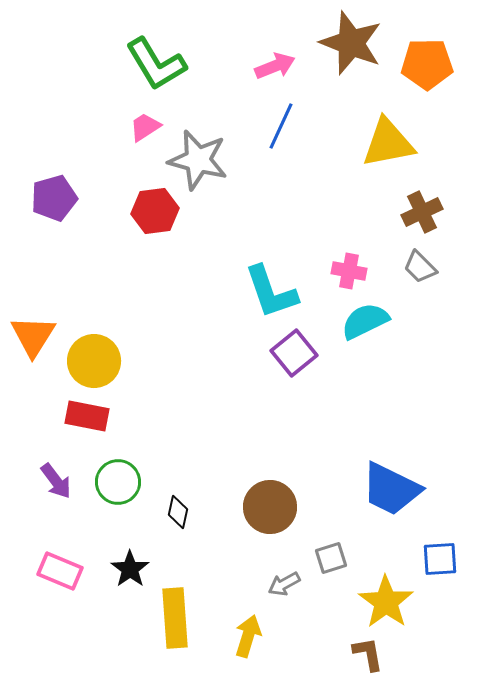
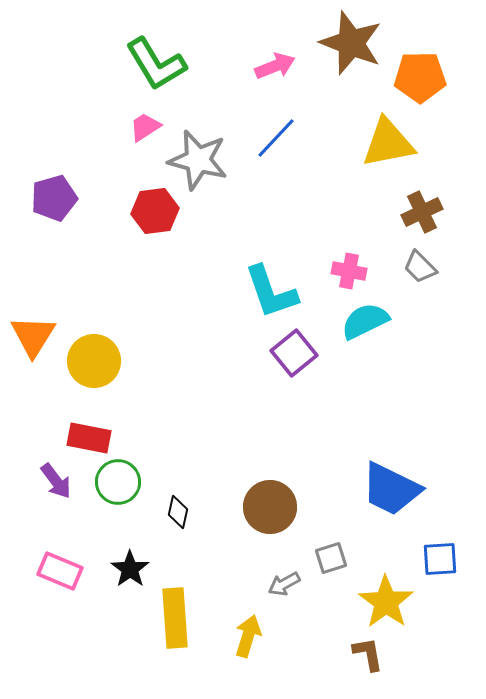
orange pentagon: moved 7 px left, 13 px down
blue line: moved 5 px left, 12 px down; rotated 18 degrees clockwise
red rectangle: moved 2 px right, 22 px down
